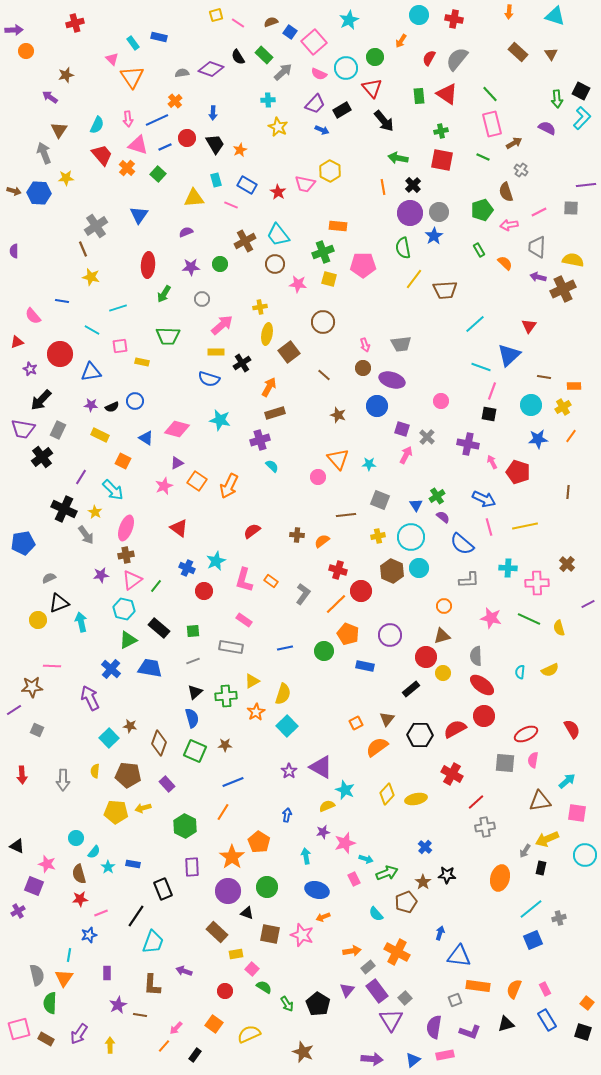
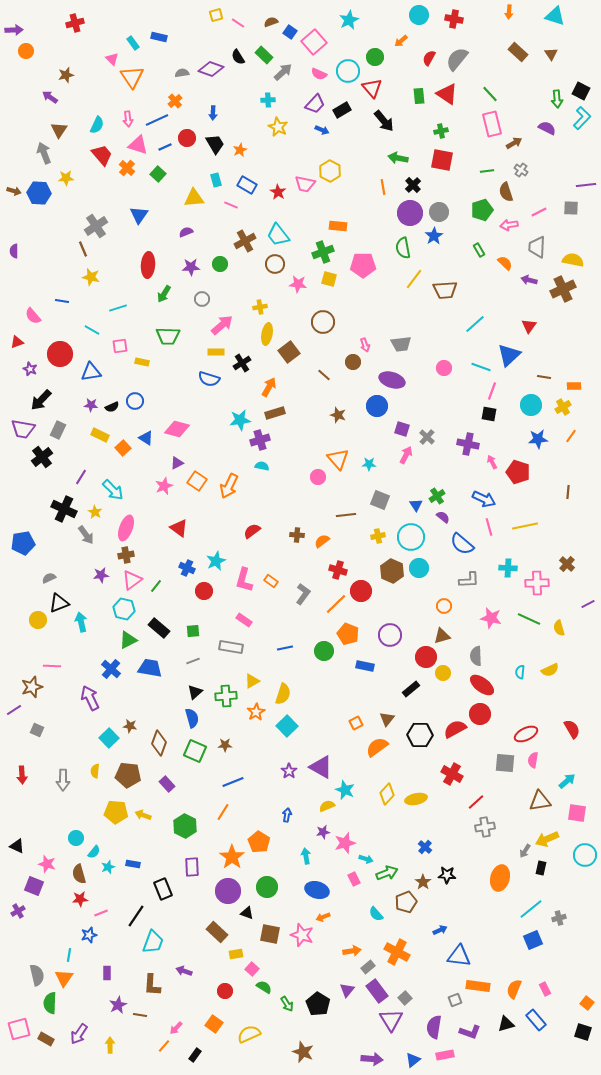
orange arrow at (401, 41): rotated 16 degrees clockwise
cyan circle at (346, 68): moved 2 px right, 3 px down
green line at (483, 157): moved 4 px right, 14 px down; rotated 32 degrees counterclockwise
purple arrow at (538, 277): moved 9 px left, 3 px down
brown circle at (363, 368): moved 10 px left, 6 px up
pink circle at (441, 401): moved 3 px right, 33 px up
cyan star at (220, 420): moved 20 px right; rotated 20 degrees counterclockwise
orange square at (123, 461): moved 13 px up; rotated 21 degrees clockwise
cyan semicircle at (272, 466): moved 10 px left; rotated 32 degrees counterclockwise
brown star at (32, 687): rotated 15 degrees counterclockwise
red circle at (484, 716): moved 4 px left, 2 px up
yellow arrow at (143, 808): moved 7 px down; rotated 35 degrees clockwise
cyan star at (108, 867): rotated 16 degrees clockwise
blue arrow at (440, 933): moved 3 px up; rotated 48 degrees clockwise
blue rectangle at (547, 1020): moved 11 px left; rotated 10 degrees counterclockwise
